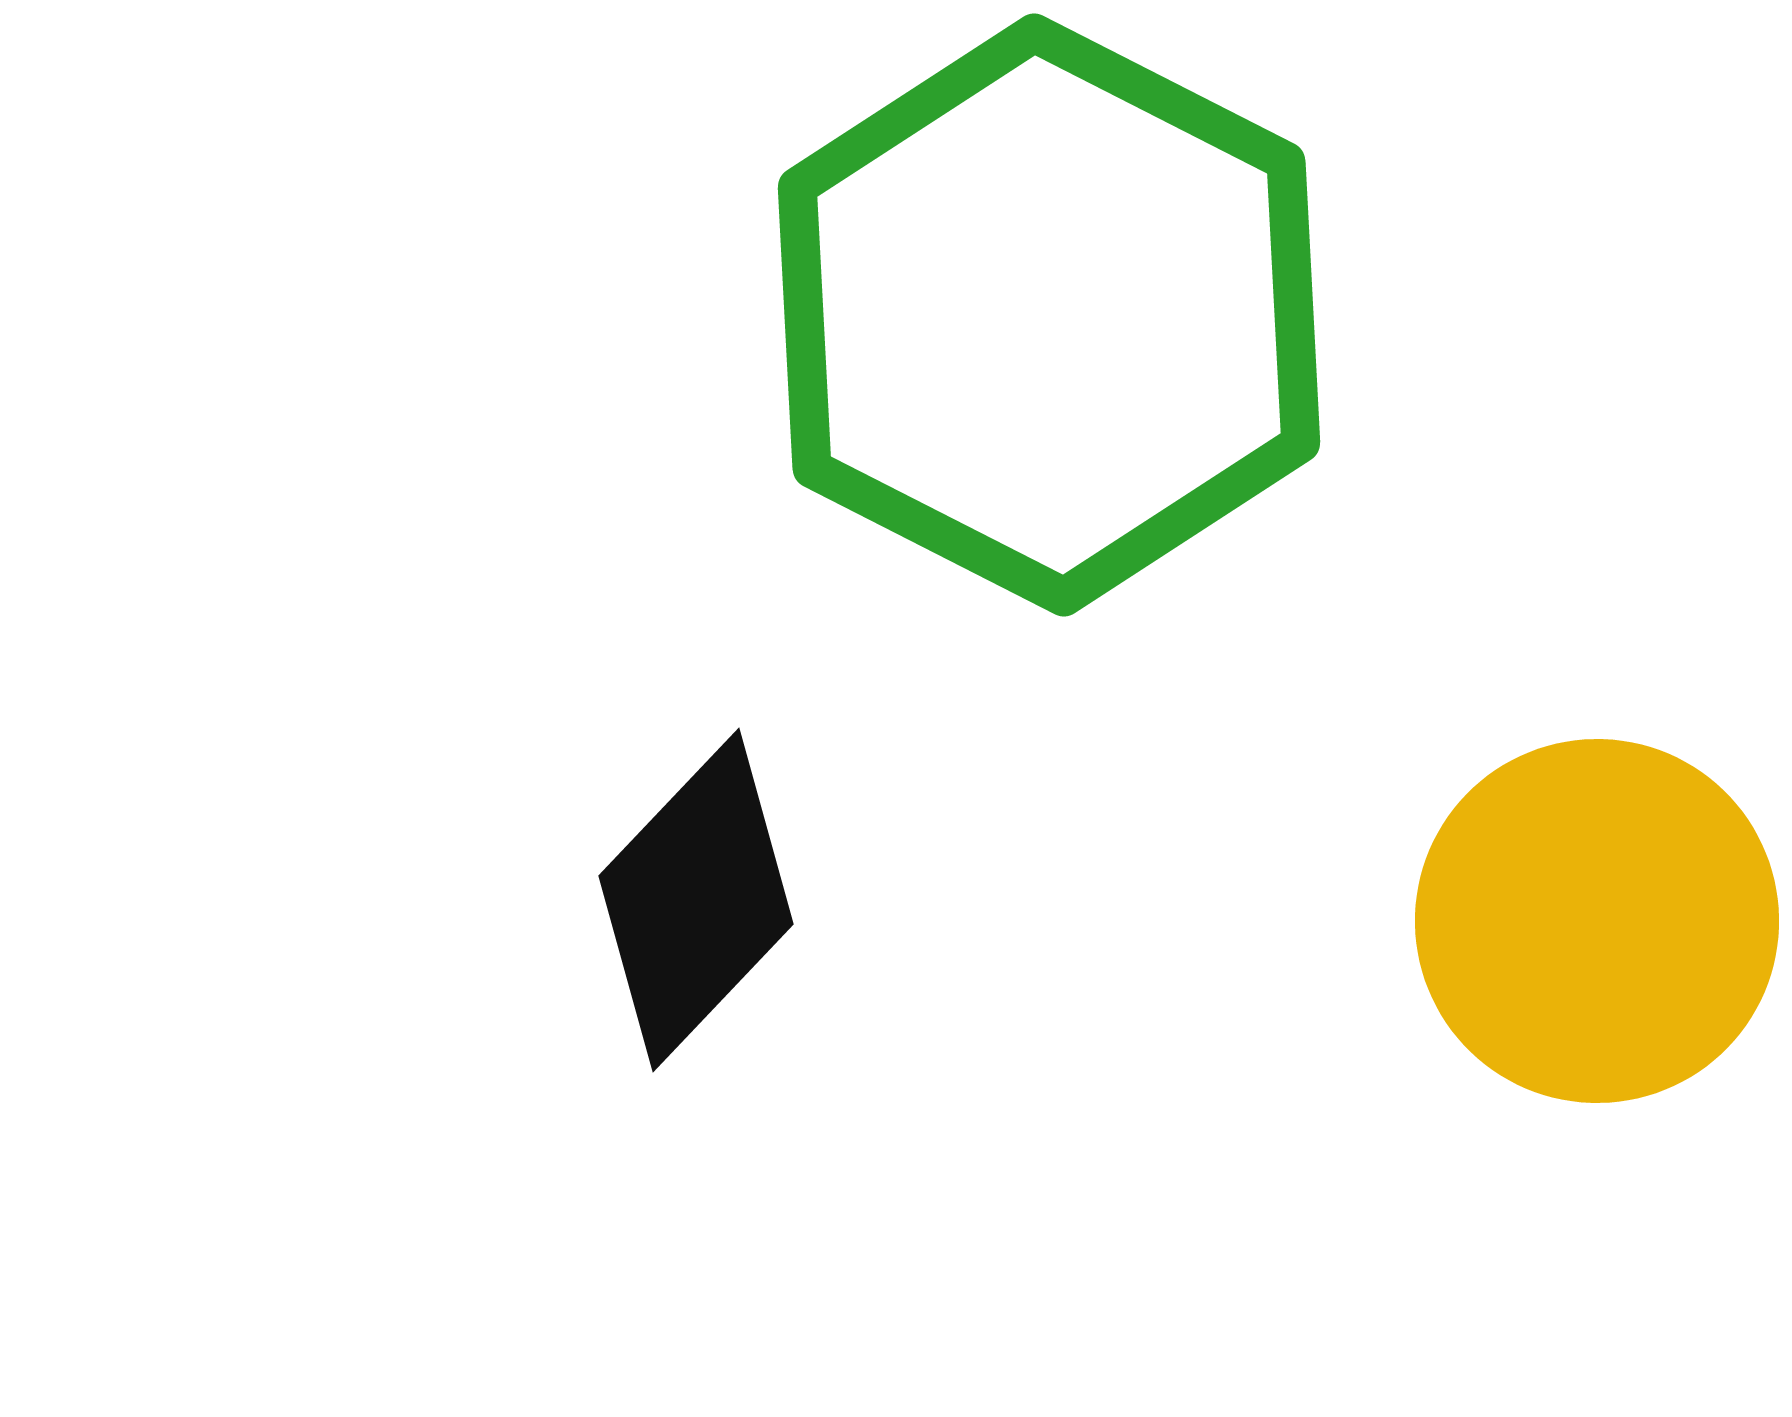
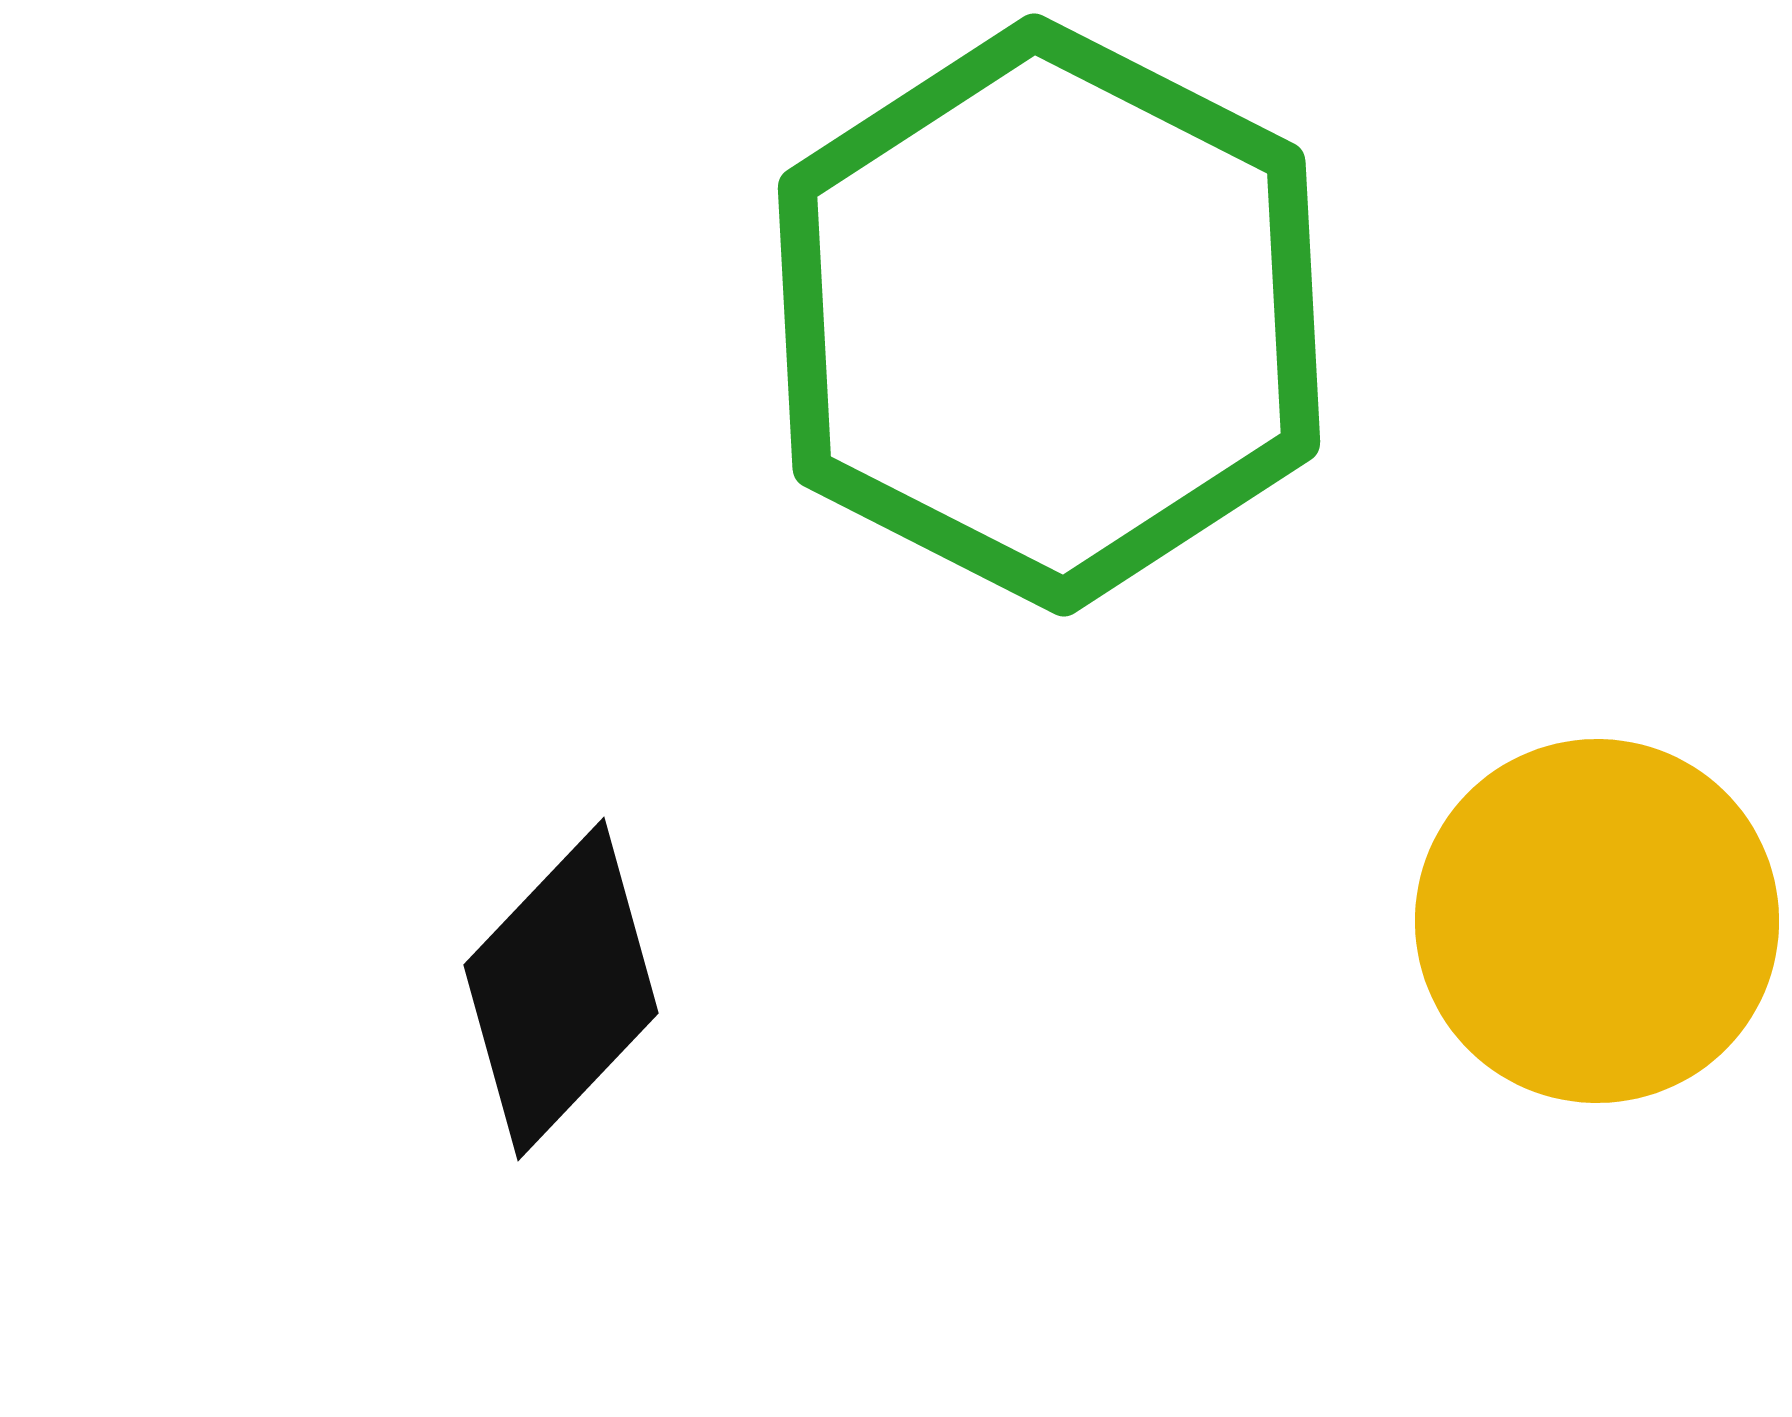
black diamond: moved 135 px left, 89 px down
